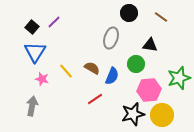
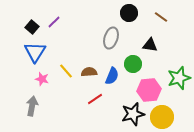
green circle: moved 3 px left
brown semicircle: moved 3 px left, 4 px down; rotated 35 degrees counterclockwise
yellow circle: moved 2 px down
